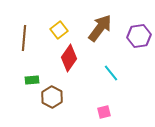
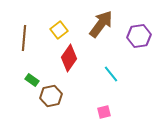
brown arrow: moved 1 px right, 4 px up
cyan line: moved 1 px down
green rectangle: rotated 40 degrees clockwise
brown hexagon: moved 1 px left, 1 px up; rotated 20 degrees clockwise
